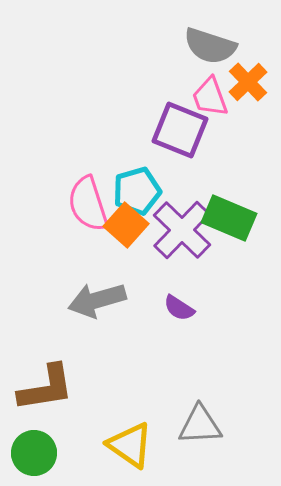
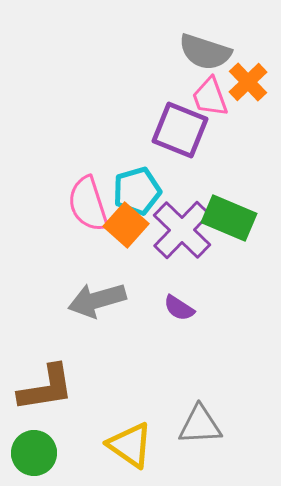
gray semicircle: moved 5 px left, 6 px down
